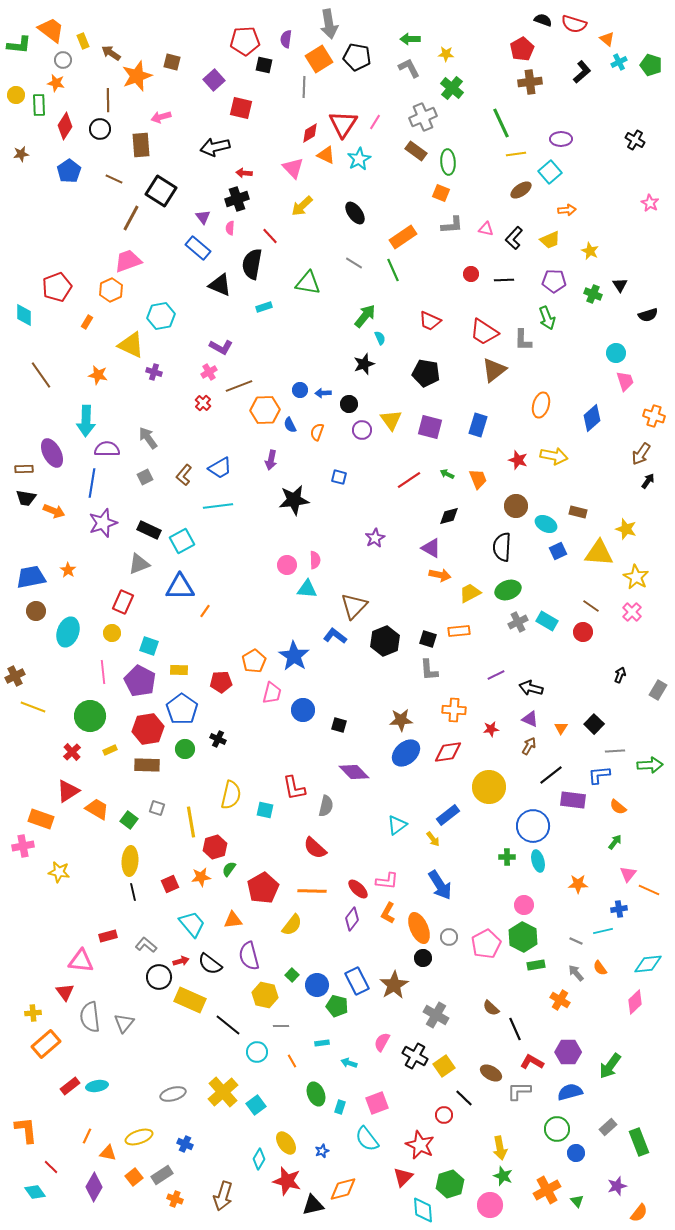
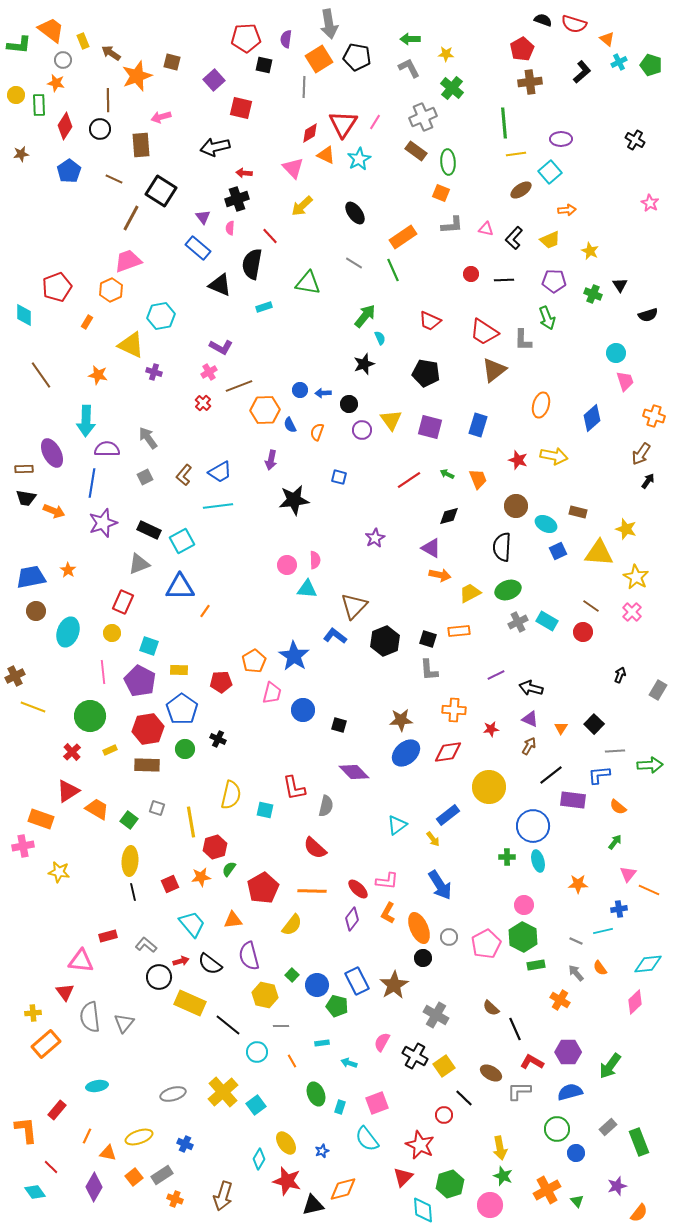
red pentagon at (245, 41): moved 1 px right, 3 px up
green line at (501, 123): moved 3 px right; rotated 20 degrees clockwise
blue trapezoid at (220, 468): moved 4 px down
yellow rectangle at (190, 1000): moved 3 px down
red rectangle at (70, 1086): moved 13 px left, 24 px down; rotated 12 degrees counterclockwise
